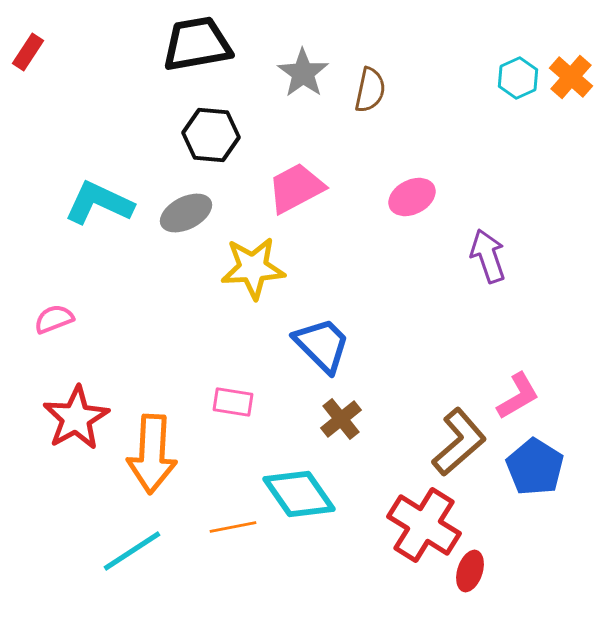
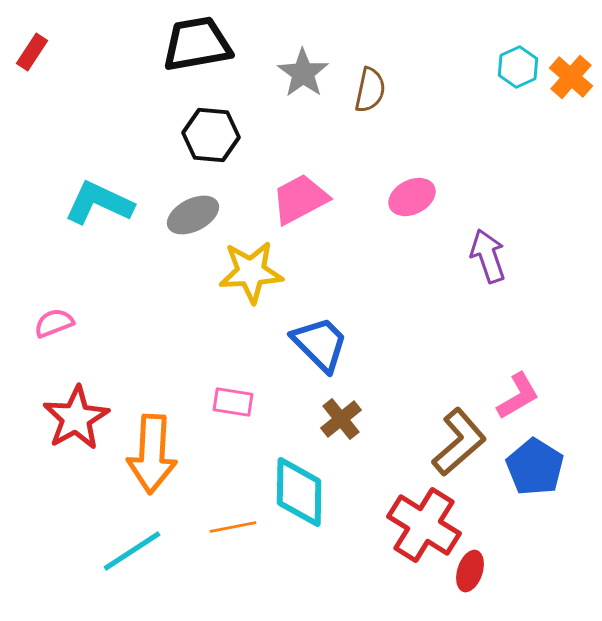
red rectangle: moved 4 px right
cyan hexagon: moved 11 px up
pink trapezoid: moved 4 px right, 11 px down
gray ellipse: moved 7 px right, 2 px down
yellow star: moved 2 px left, 4 px down
pink semicircle: moved 4 px down
blue trapezoid: moved 2 px left, 1 px up
cyan diamond: moved 2 px up; rotated 36 degrees clockwise
